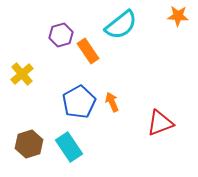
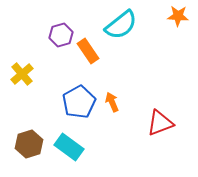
cyan rectangle: rotated 20 degrees counterclockwise
